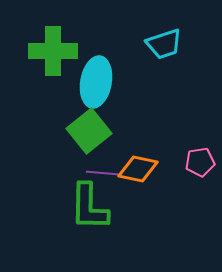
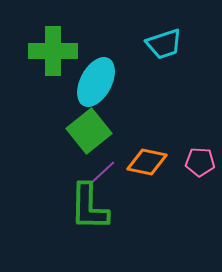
cyan ellipse: rotated 18 degrees clockwise
pink pentagon: rotated 12 degrees clockwise
orange diamond: moved 9 px right, 7 px up
purple line: rotated 48 degrees counterclockwise
